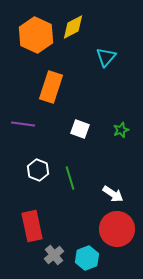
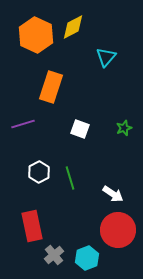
purple line: rotated 25 degrees counterclockwise
green star: moved 3 px right, 2 px up
white hexagon: moved 1 px right, 2 px down; rotated 10 degrees clockwise
red circle: moved 1 px right, 1 px down
